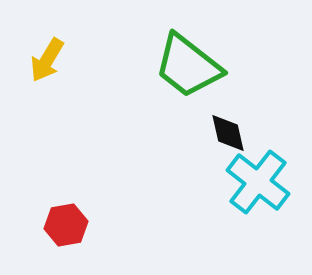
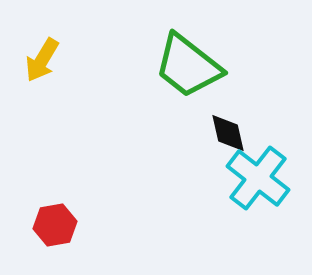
yellow arrow: moved 5 px left
cyan cross: moved 4 px up
red hexagon: moved 11 px left
